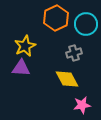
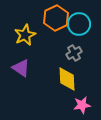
cyan circle: moved 7 px left
yellow star: moved 11 px up
gray cross: rotated 14 degrees counterclockwise
purple triangle: rotated 30 degrees clockwise
yellow diamond: rotated 25 degrees clockwise
